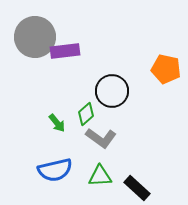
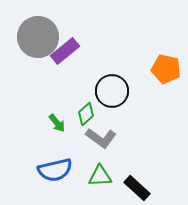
gray circle: moved 3 px right
purple rectangle: rotated 32 degrees counterclockwise
